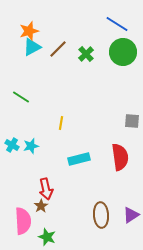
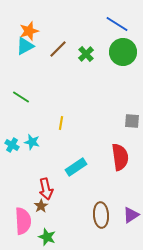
cyan triangle: moved 7 px left, 1 px up
cyan star: moved 1 px right, 4 px up; rotated 28 degrees clockwise
cyan rectangle: moved 3 px left, 8 px down; rotated 20 degrees counterclockwise
